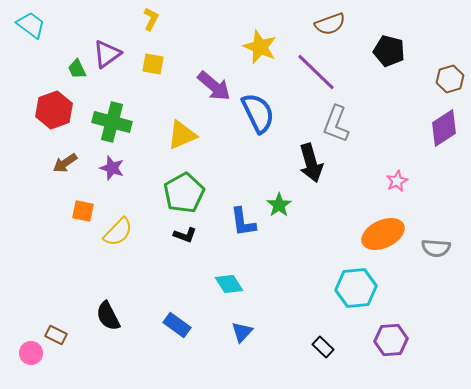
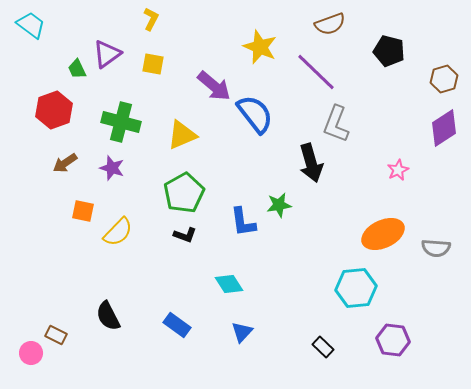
brown hexagon: moved 6 px left
blue semicircle: moved 3 px left, 1 px down; rotated 12 degrees counterclockwise
green cross: moved 9 px right
pink star: moved 1 px right, 11 px up
green star: rotated 25 degrees clockwise
purple hexagon: moved 2 px right; rotated 12 degrees clockwise
